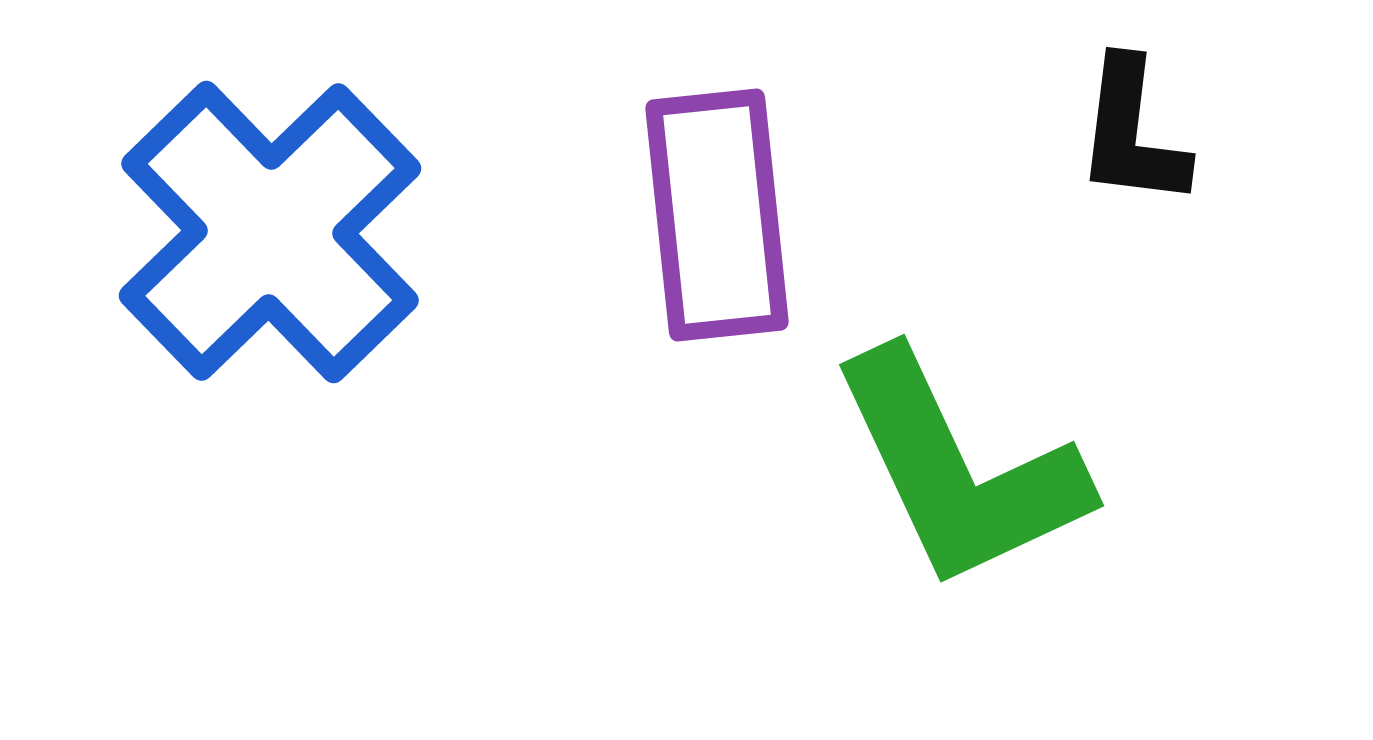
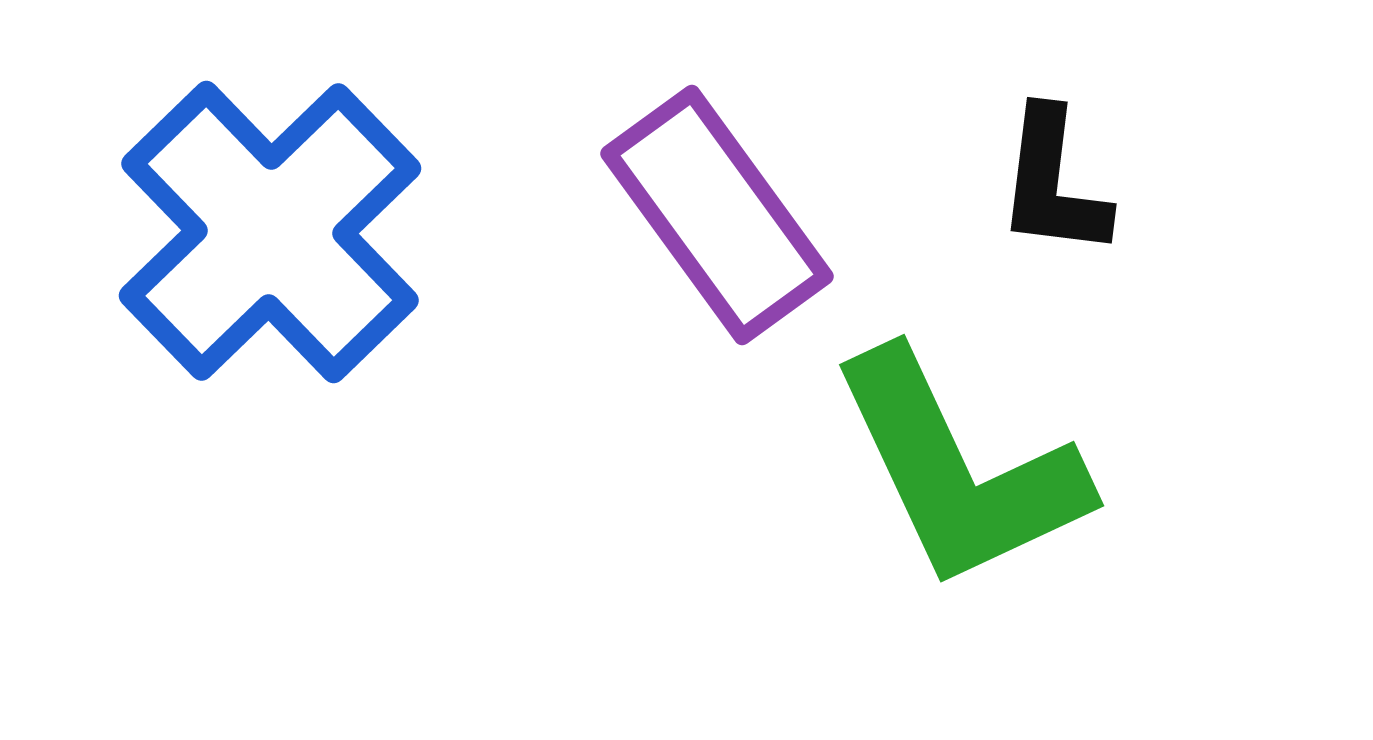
black L-shape: moved 79 px left, 50 px down
purple rectangle: rotated 30 degrees counterclockwise
